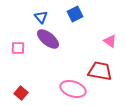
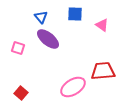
blue square: rotated 28 degrees clockwise
pink triangle: moved 8 px left, 16 px up
pink square: rotated 16 degrees clockwise
red trapezoid: moved 3 px right; rotated 15 degrees counterclockwise
pink ellipse: moved 2 px up; rotated 50 degrees counterclockwise
